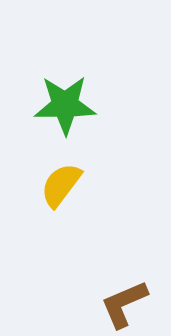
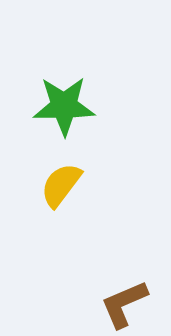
green star: moved 1 px left, 1 px down
